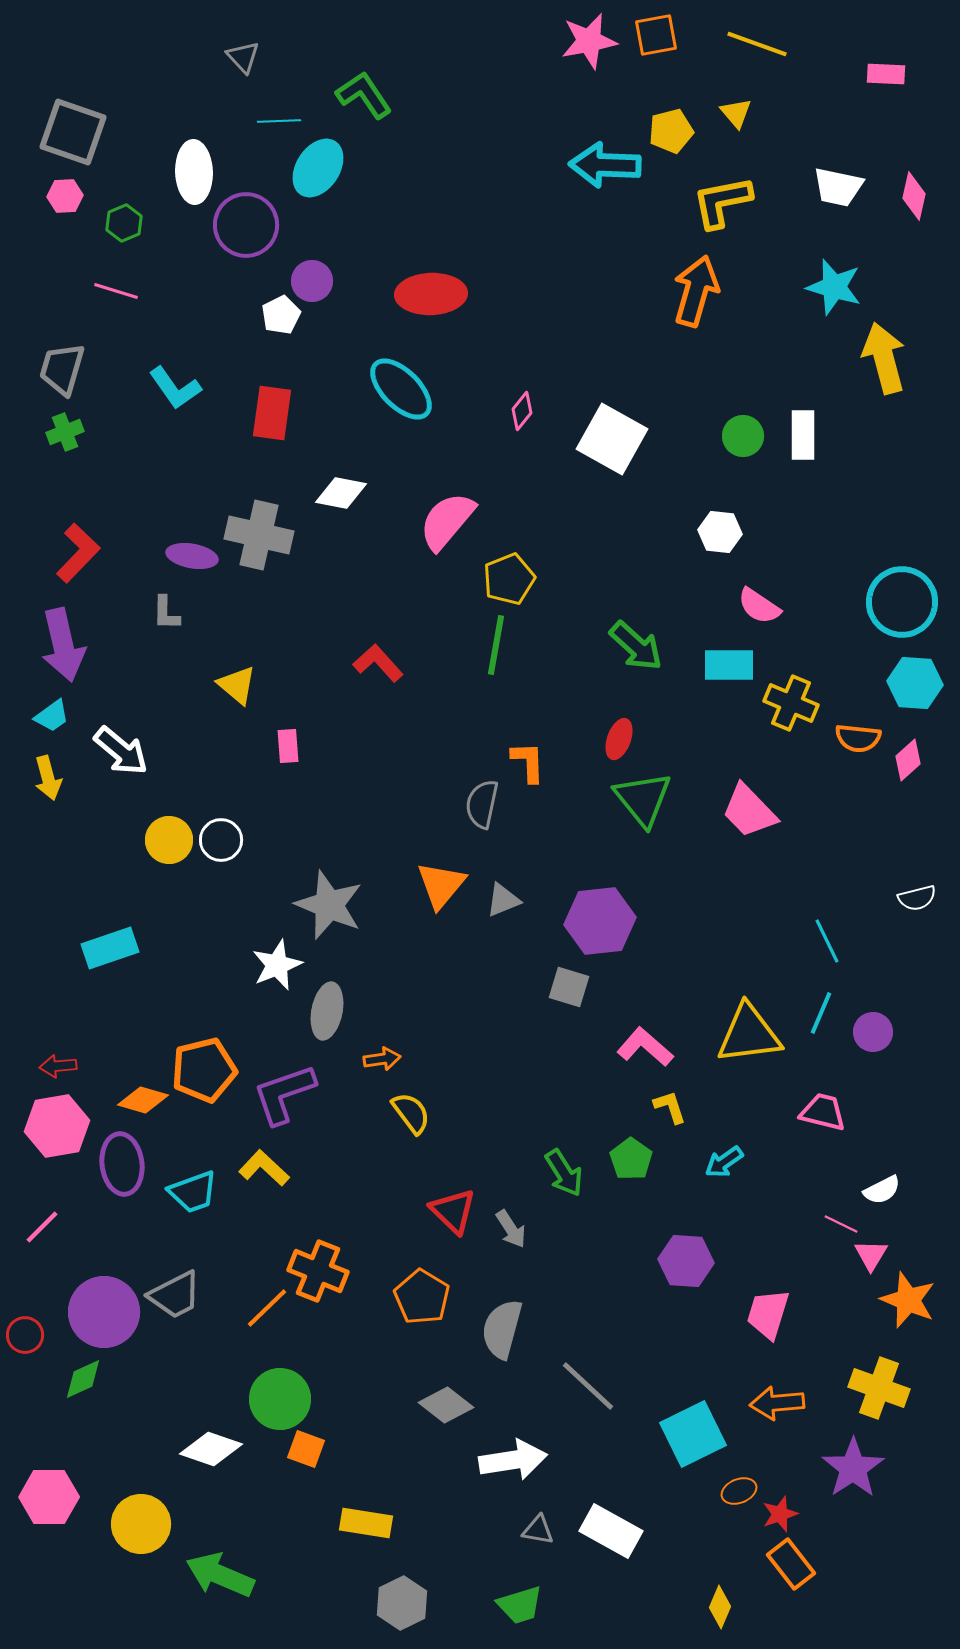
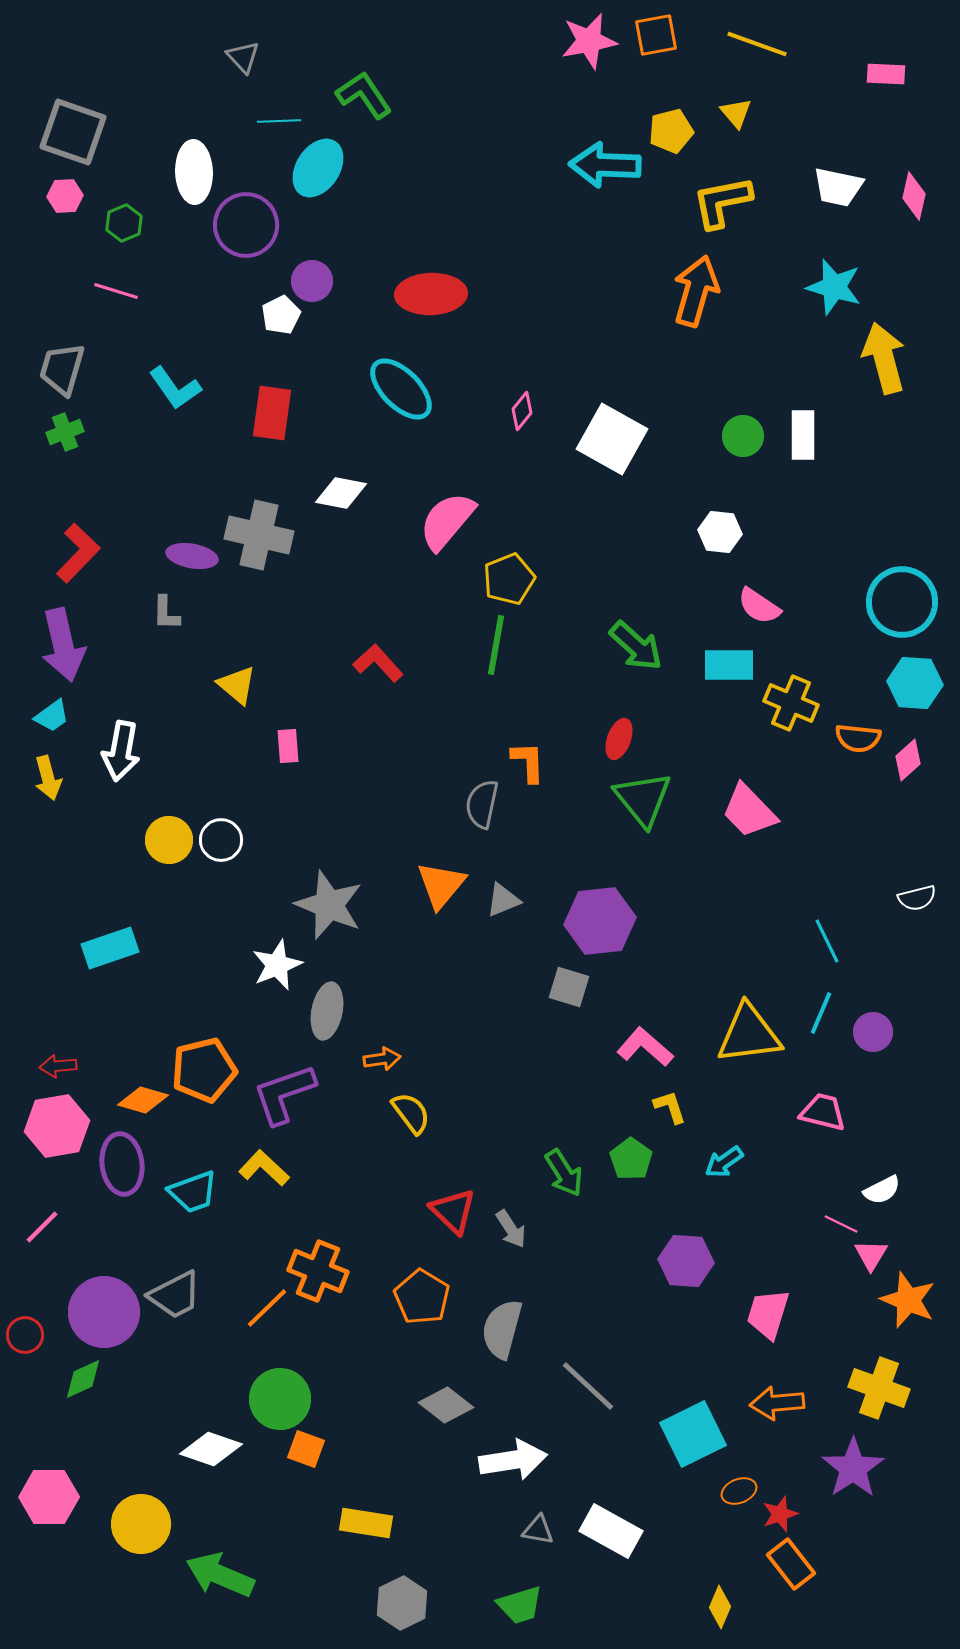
white arrow at (121, 751): rotated 60 degrees clockwise
